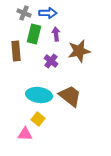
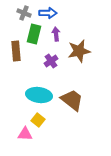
purple cross: rotated 16 degrees clockwise
brown trapezoid: moved 2 px right, 4 px down
yellow square: moved 1 px down
